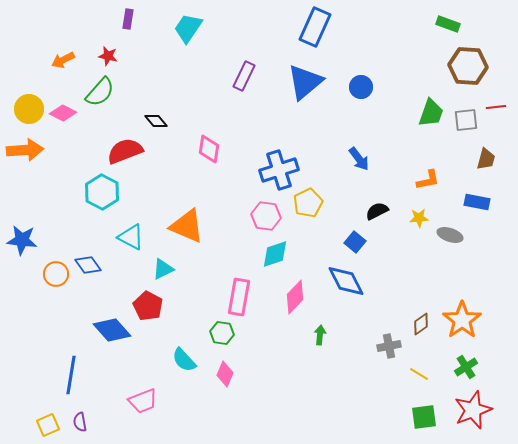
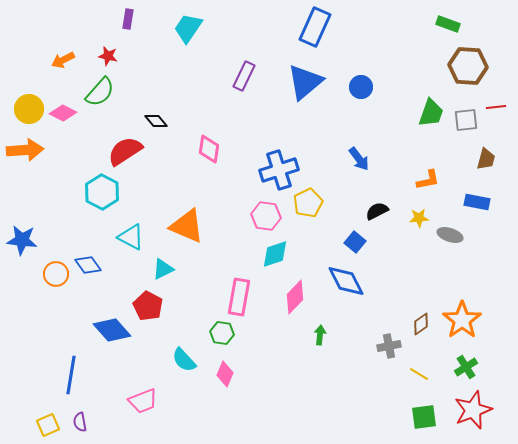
red semicircle at (125, 151): rotated 12 degrees counterclockwise
